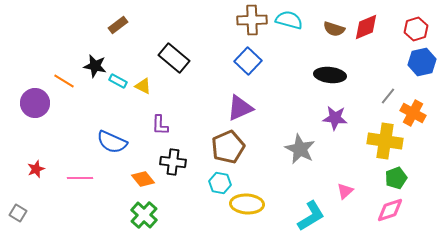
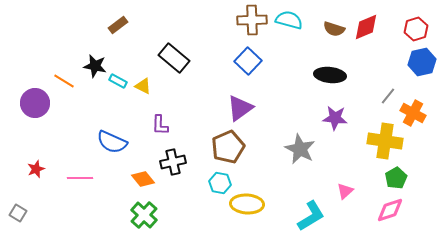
purple triangle: rotated 12 degrees counterclockwise
black cross: rotated 20 degrees counterclockwise
green pentagon: rotated 10 degrees counterclockwise
